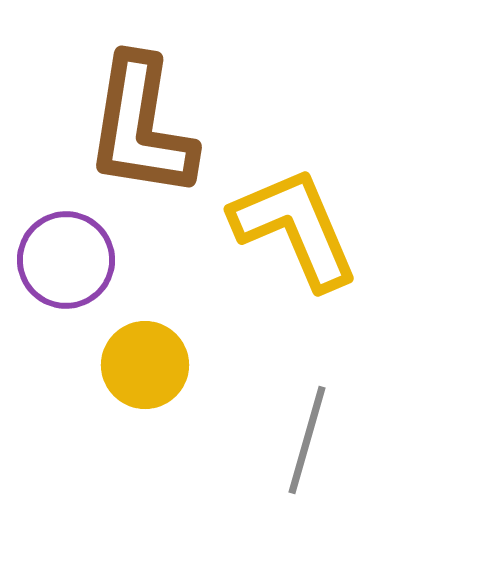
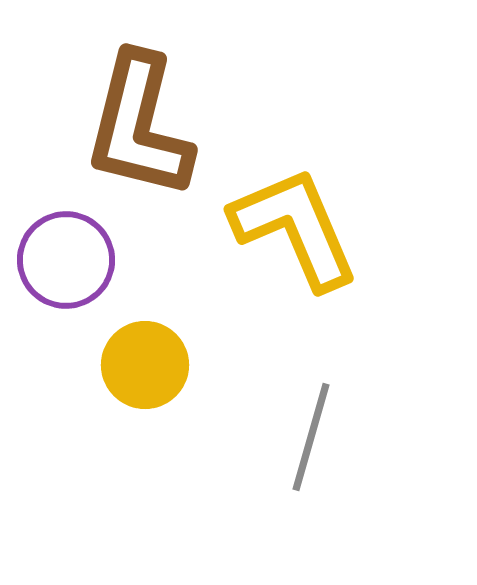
brown L-shape: moved 2 px left, 1 px up; rotated 5 degrees clockwise
gray line: moved 4 px right, 3 px up
